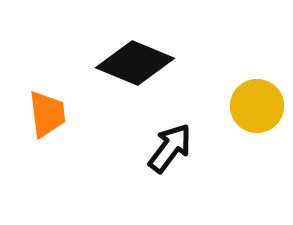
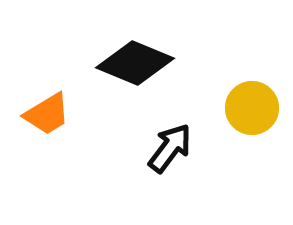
yellow circle: moved 5 px left, 2 px down
orange trapezoid: rotated 66 degrees clockwise
